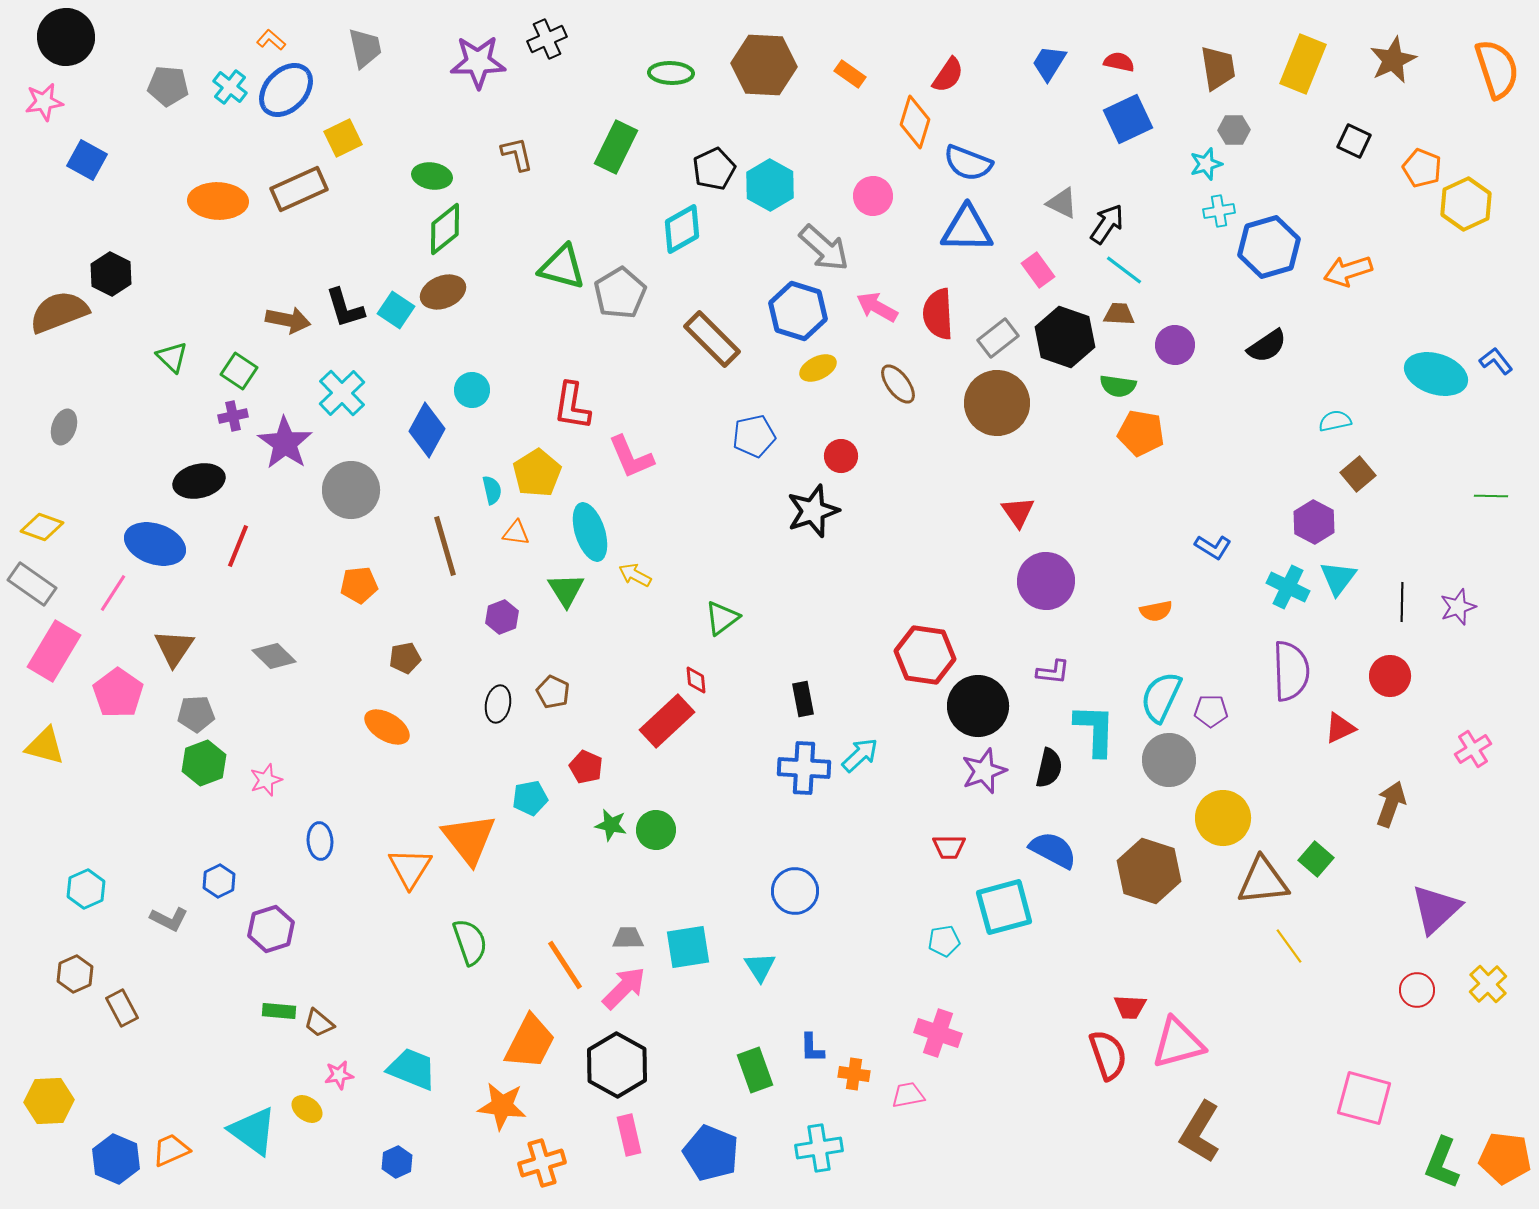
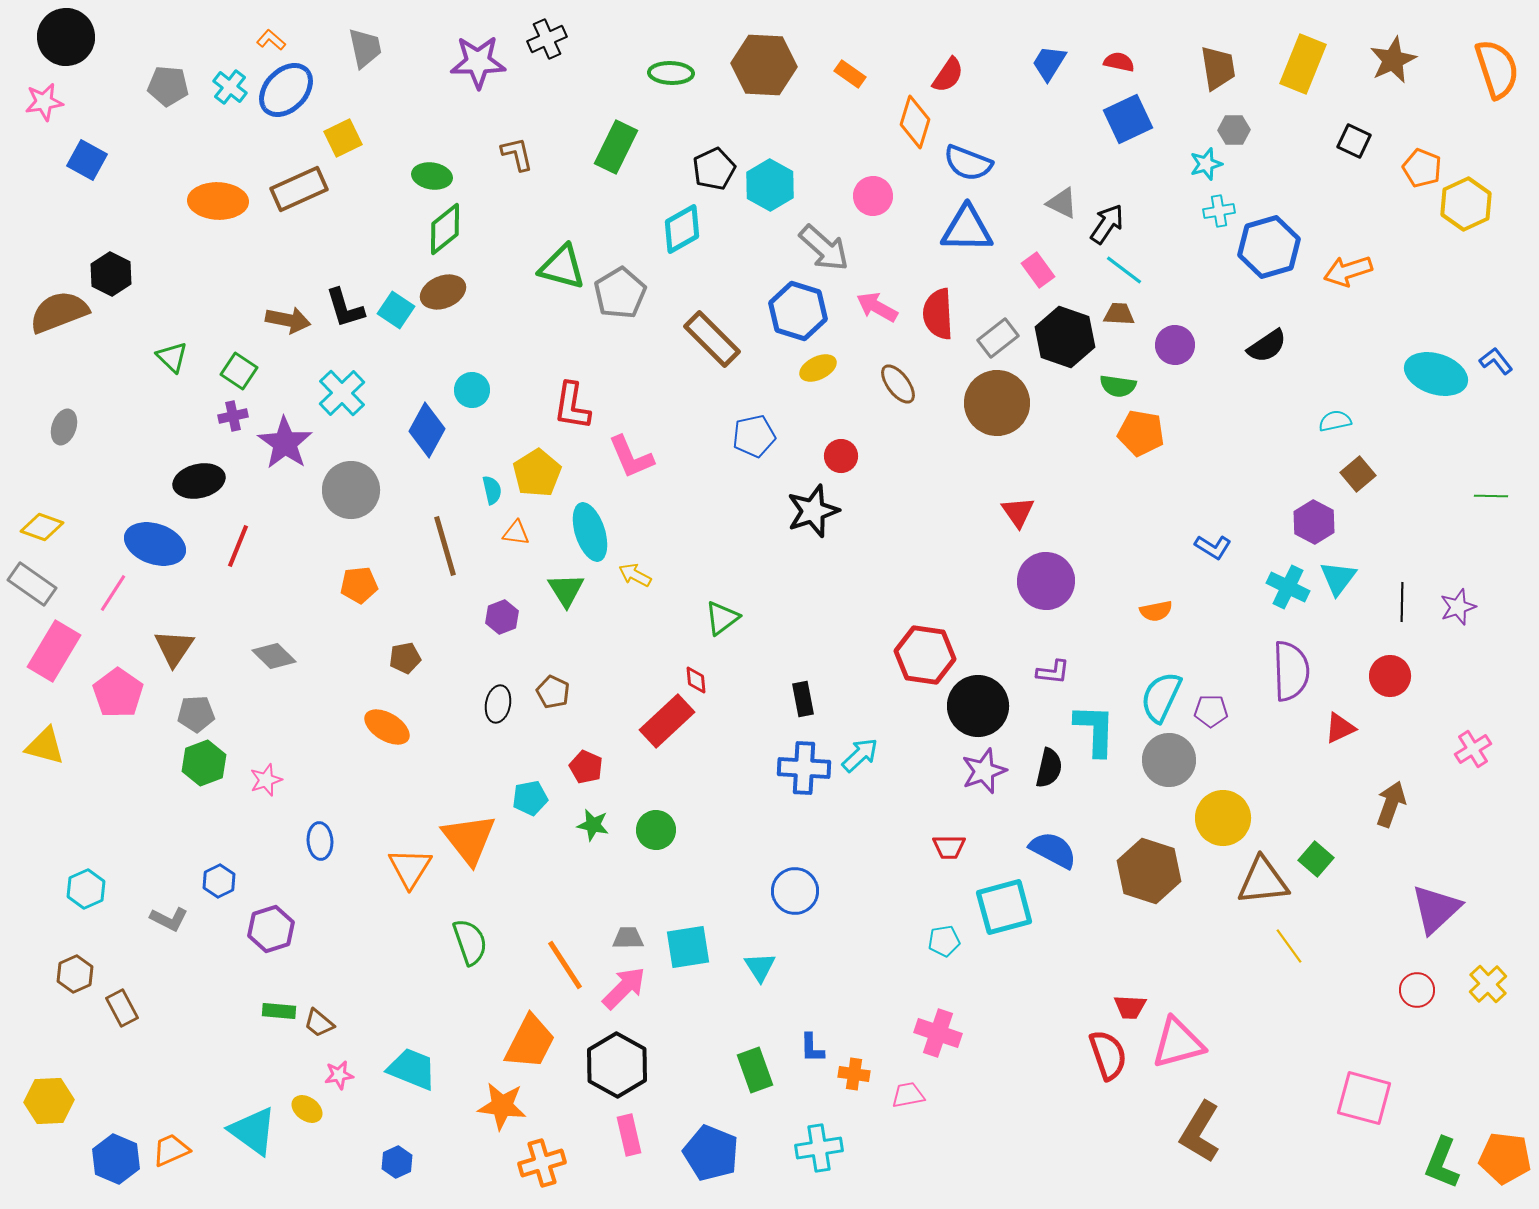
green star at (611, 825): moved 18 px left
